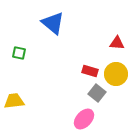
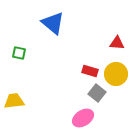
pink ellipse: moved 1 px left, 1 px up; rotated 15 degrees clockwise
